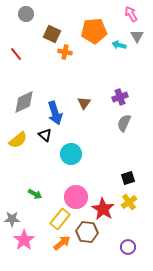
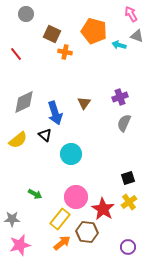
orange pentagon: rotated 20 degrees clockwise
gray triangle: rotated 40 degrees counterclockwise
pink star: moved 4 px left, 5 px down; rotated 20 degrees clockwise
